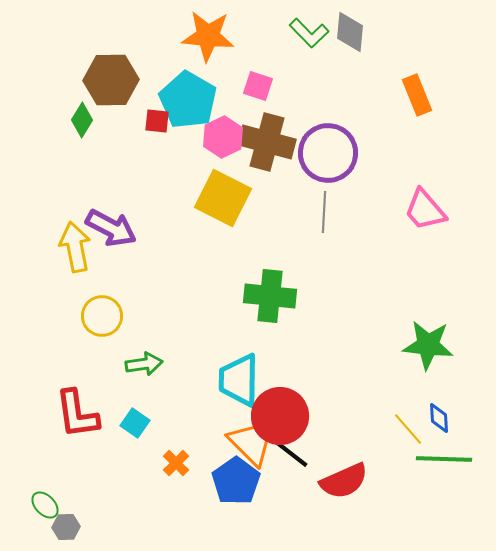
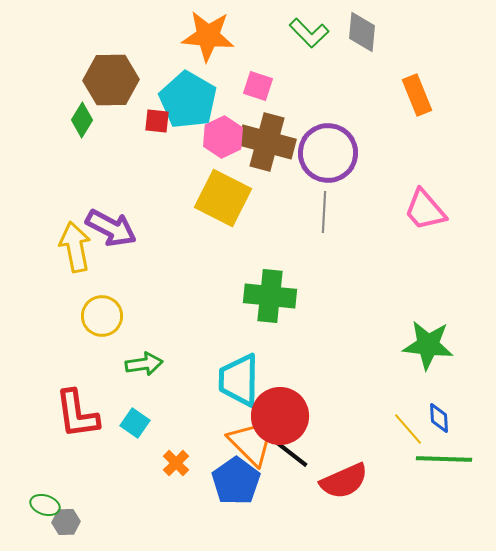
gray diamond: moved 12 px right
green ellipse: rotated 28 degrees counterclockwise
gray hexagon: moved 5 px up
